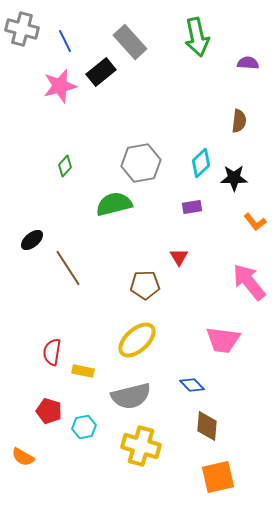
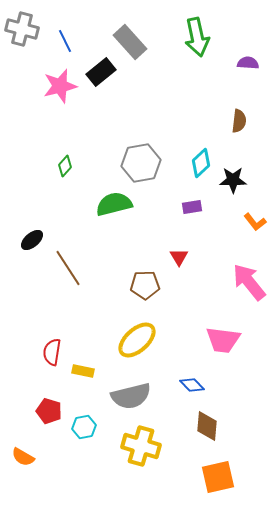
black star: moved 1 px left, 2 px down
